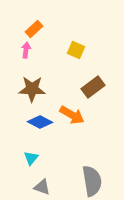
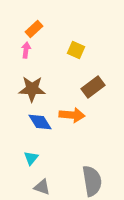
orange arrow: rotated 25 degrees counterclockwise
blue diamond: rotated 30 degrees clockwise
